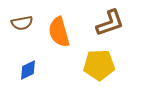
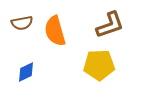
brown L-shape: moved 2 px down
orange semicircle: moved 4 px left, 1 px up
blue diamond: moved 2 px left, 2 px down
